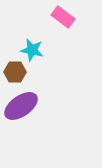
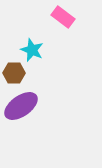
cyan star: rotated 10 degrees clockwise
brown hexagon: moved 1 px left, 1 px down
